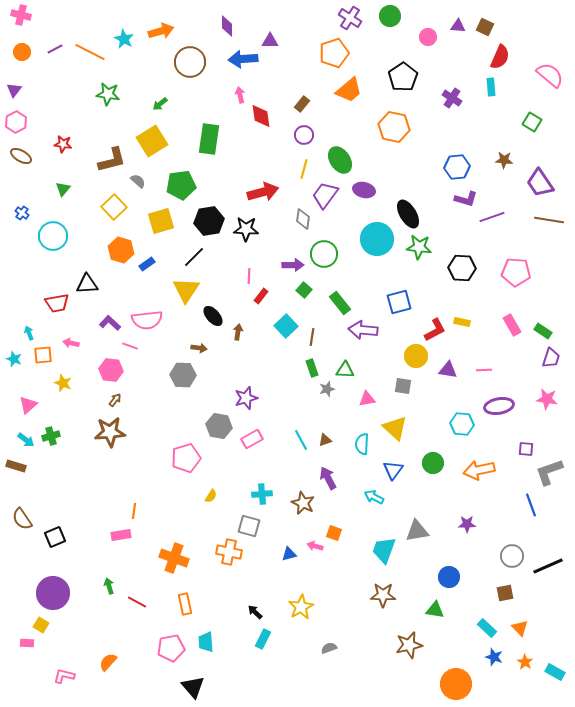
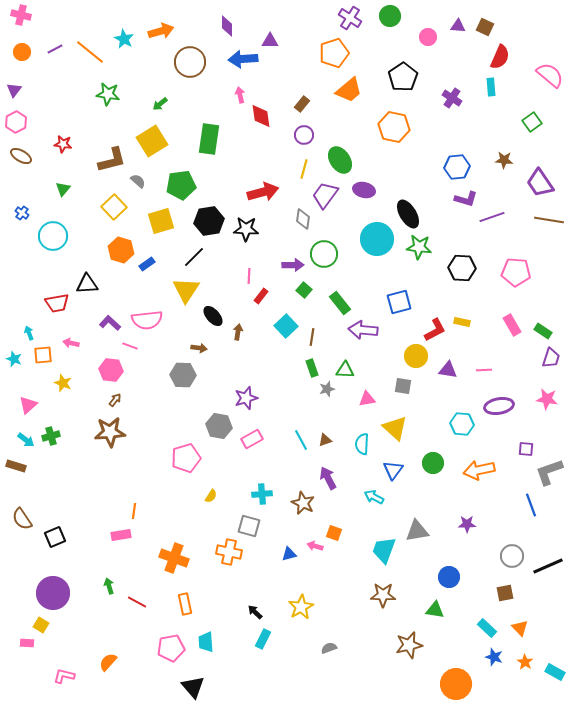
orange line at (90, 52): rotated 12 degrees clockwise
green square at (532, 122): rotated 24 degrees clockwise
